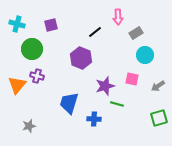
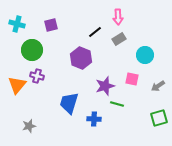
gray rectangle: moved 17 px left, 6 px down
green circle: moved 1 px down
